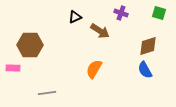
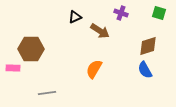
brown hexagon: moved 1 px right, 4 px down
